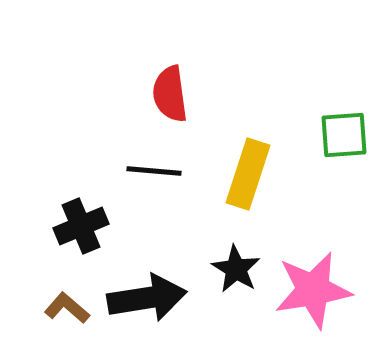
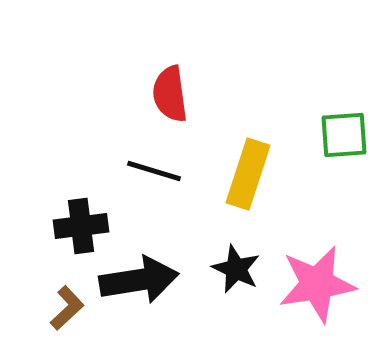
black line: rotated 12 degrees clockwise
black cross: rotated 16 degrees clockwise
black star: rotated 6 degrees counterclockwise
pink star: moved 4 px right, 6 px up
black arrow: moved 8 px left, 18 px up
brown L-shape: rotated 96 degrees clockwise
